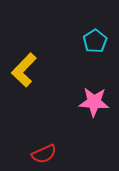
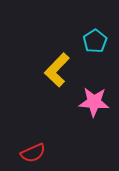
yellow L-shape: moved 33 px right
red semicircle: moved 11 px left, 1 px up
